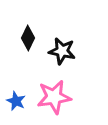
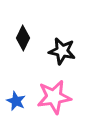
black diamond: moved 5 px left
